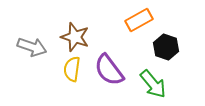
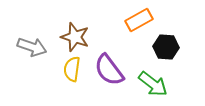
black hexagon: rotated 15 degrees counterclockwise
green arrow: rotated 12 degrees counterclockwise
